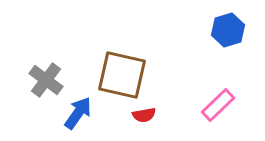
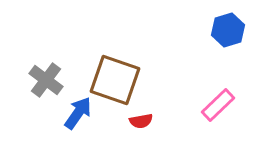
brown square: moved 7 px left, 5 px down; rotated 6 degrees clockwise
red semicircle: moved 3 px left, 6 px down
